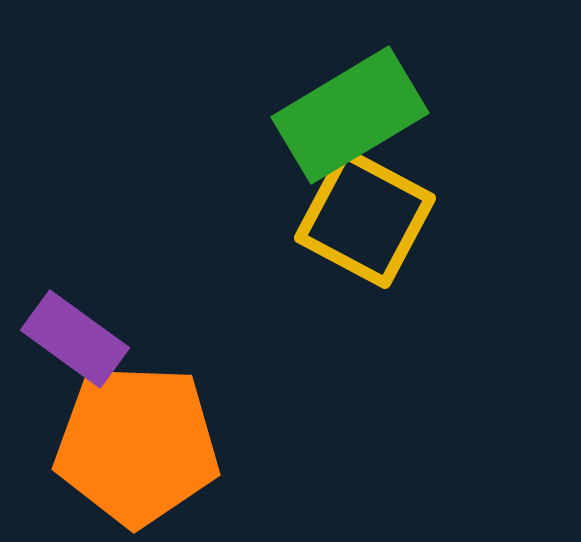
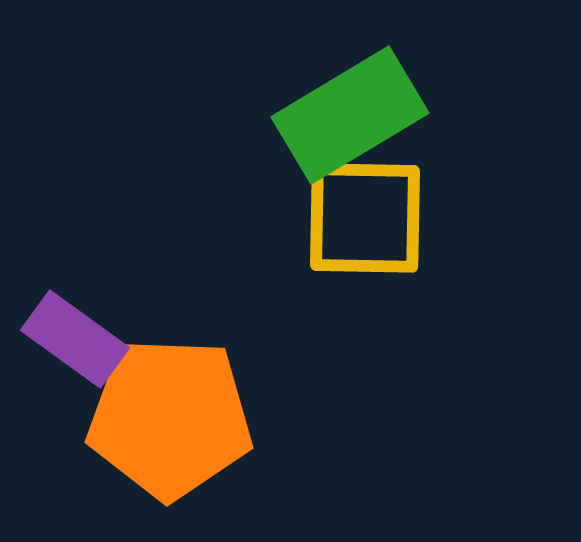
yellow square: rotated 27 degrees counterclockwise
orange pentagon: moved 33 px right, 27 px up
